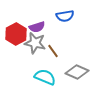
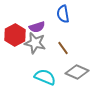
blue semicircle: moved 2 px left, 2 px up; rotated 90 degrees clockwise
red hexagon: moved 1 px left, 1 px down
brown line: moved 10 px right, 3 px up
